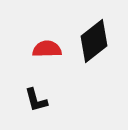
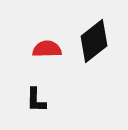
black L-shape: rotated 16 degrees clockwise
